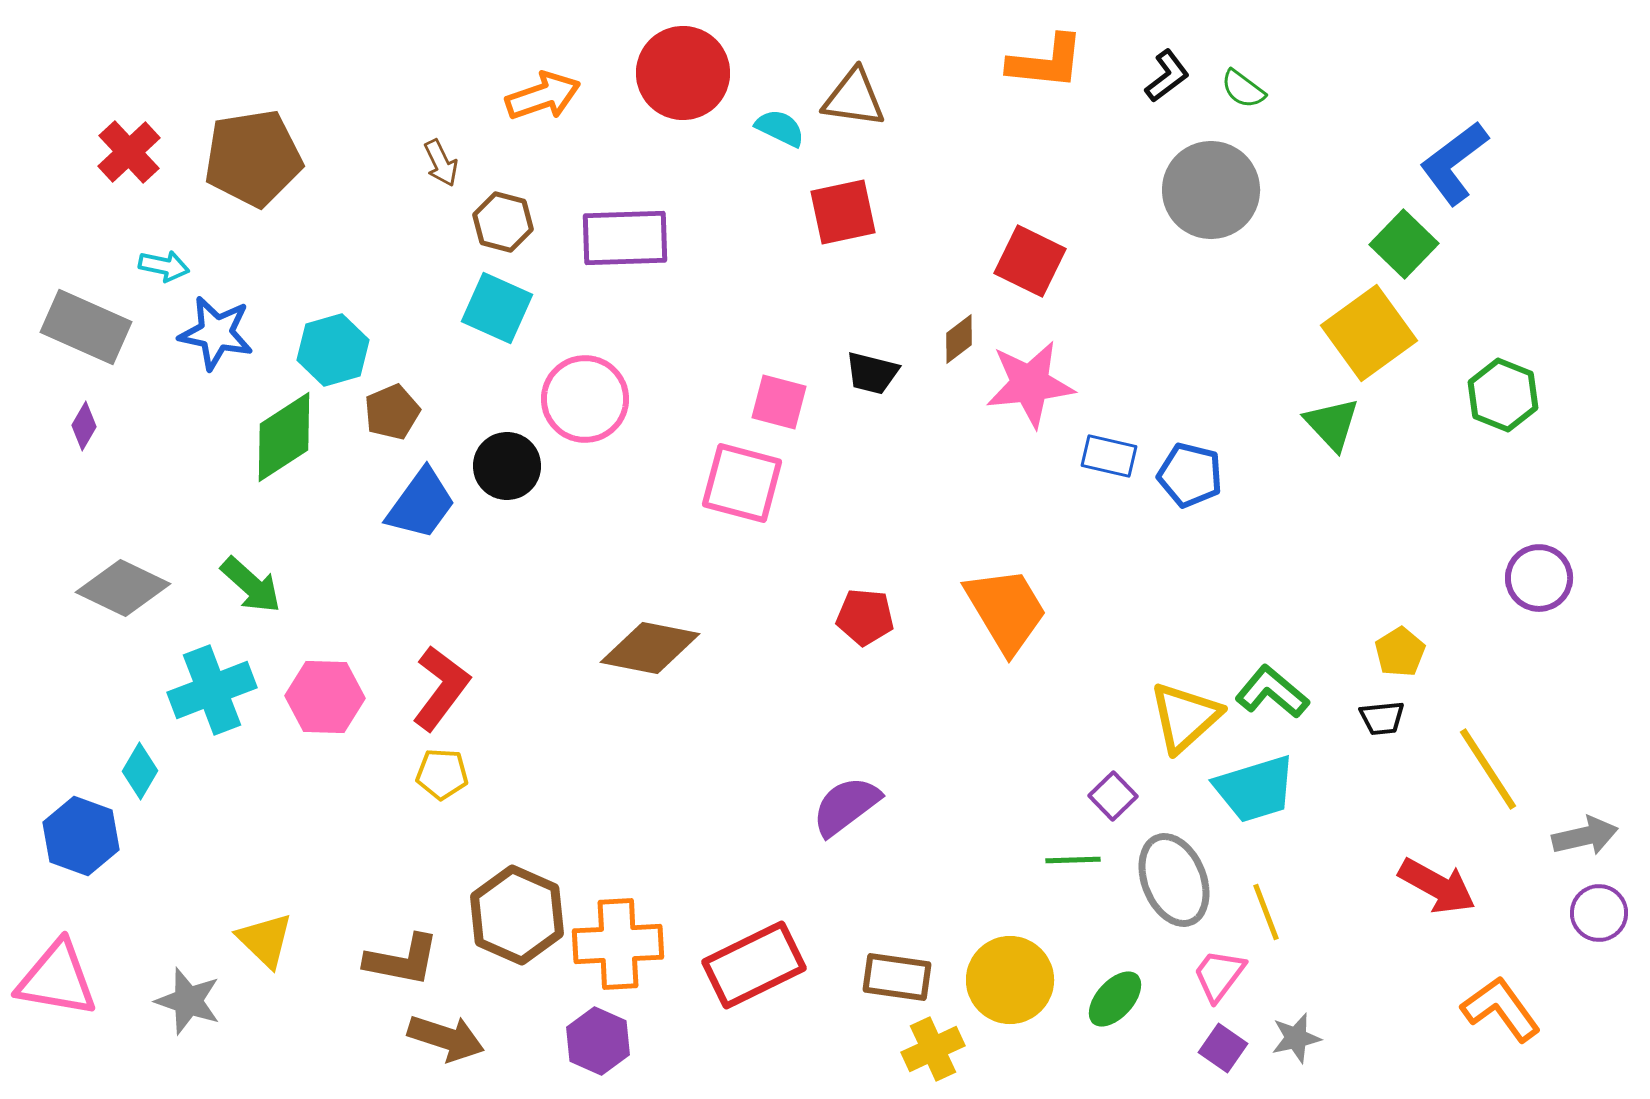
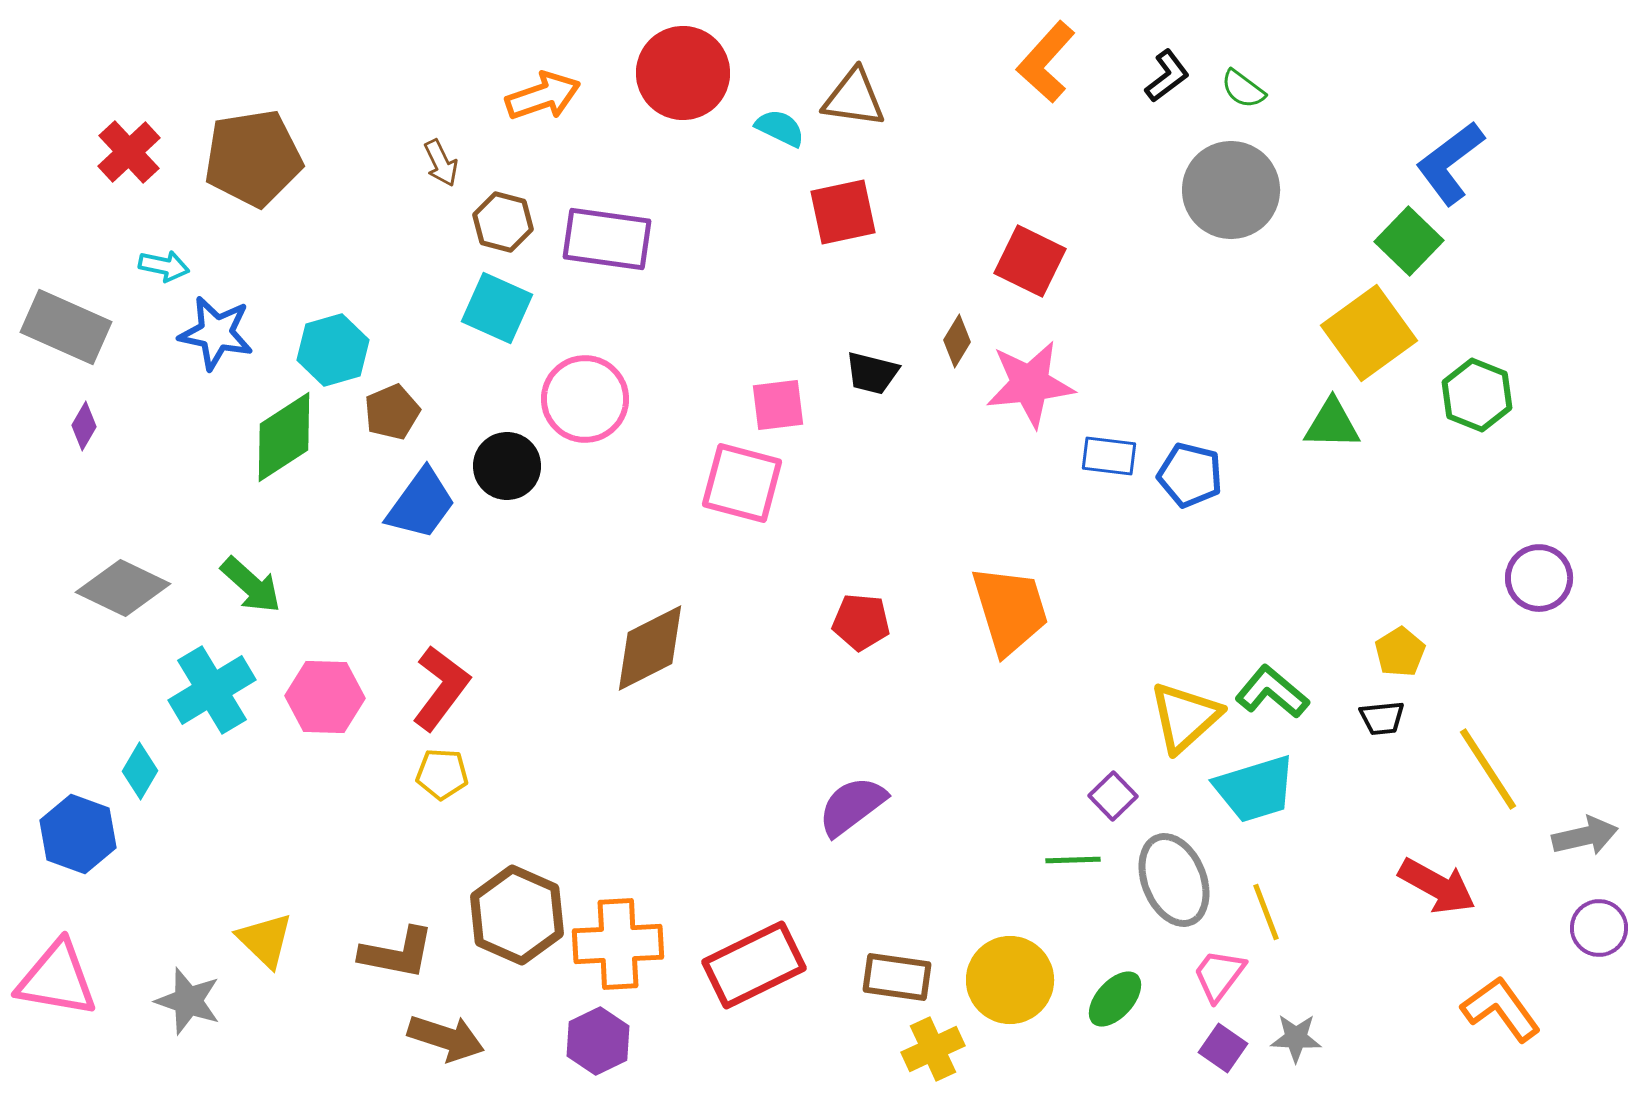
orange L-shape at (1046, 62): rotated 126 degrees clockwise
blue L-shape at (1454, 163): moved 4 px left
gray circle at (1211, 190): moved 20 px right
purple rectangle at (625, 238): moved 18 px left, 1 px down; rotated 10 degrees clockwise
green square at (1404, 244): moved 5 px right, 3 px up
gray rectangle at (86, 327): moved 20 px left
brown diamond at (959, 339): moved 2 px left, 2 px down; rotated 21 degrees counterclockwise
green hexagon at (1503, 395): moved 26 px left
pink square at (779, 402): moved 1 px left, 3 px down; rotated 22 degrees counterclockwise
green triangle at (1332, 424): rotated 46 degrees counterclockwise
blue rectangle at (1109, 456): rotated 6 degrees counterclockwise
orange trapezoid at (1006, 610): moved 4 px right; rotated 14 degrees clockwise
red pentagon at (865, 617): moved 4 px left, 5 px down
brown diamond at (650, 648): rotated 38 degrees counterclockwise
cyan cross at (212, 690): rotated 10 degrees counterclockwise
purple semicircle at (846, 806): moved 6 px right
blue hexagon at (81, 836): moved 3 px left, 2 px up
purple circle at (1599, 913): moved 15 px down
brown L-shape at (402, 960): moved 5 px left, 7 px up
gray star at (1296, 1038): rotated 15 degrees clockwise
purple hexagon at (598, 1041): rotated 10 degrees clockwise
